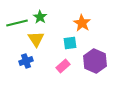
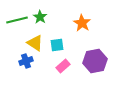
green line: moved 3 px up
yellow triangle: moved 1 px left, 4 px down; rotated 24 degrees counterclockwise
cyan square: moved 13 px left, 2 px down
purple hexagon: rotated 25 degrees clockwise
